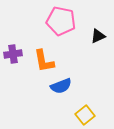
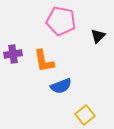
black triangle: rotated 21 degrees counterclockwise
